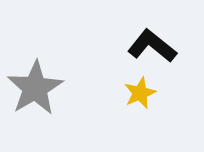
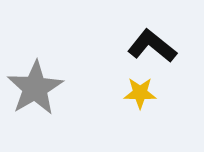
yellow star: rotated 24 degrees clockwise
